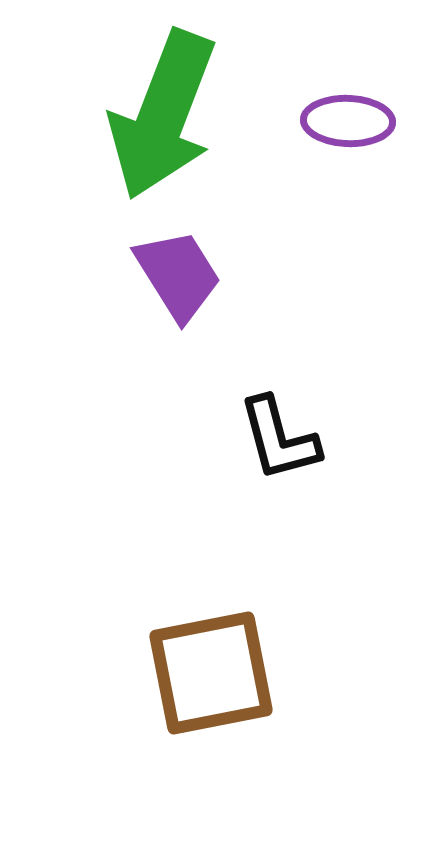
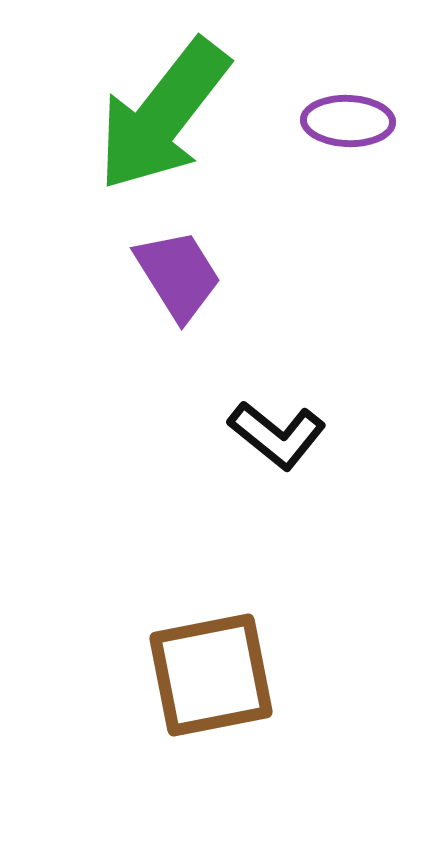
green arrow: rotated 17 degrees clockwise
black L-shape: moved 2 px left, 4 px up; rotated 36 degrees counterclockwise
brown square: moved 2 px down
